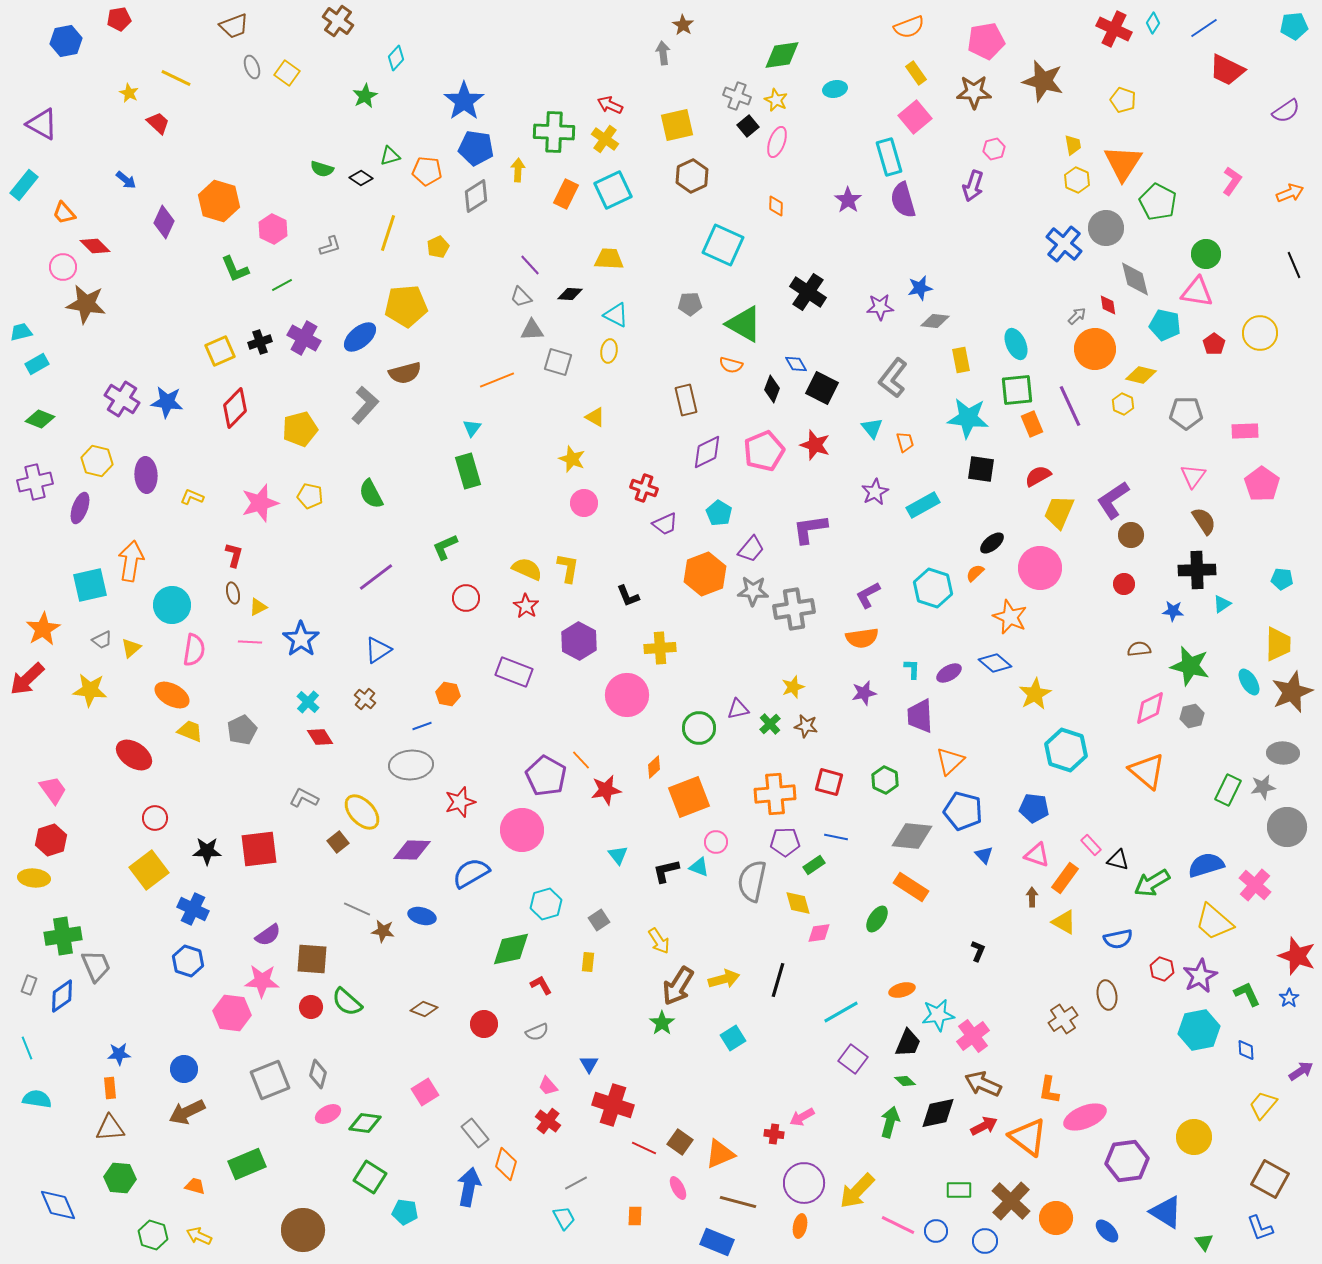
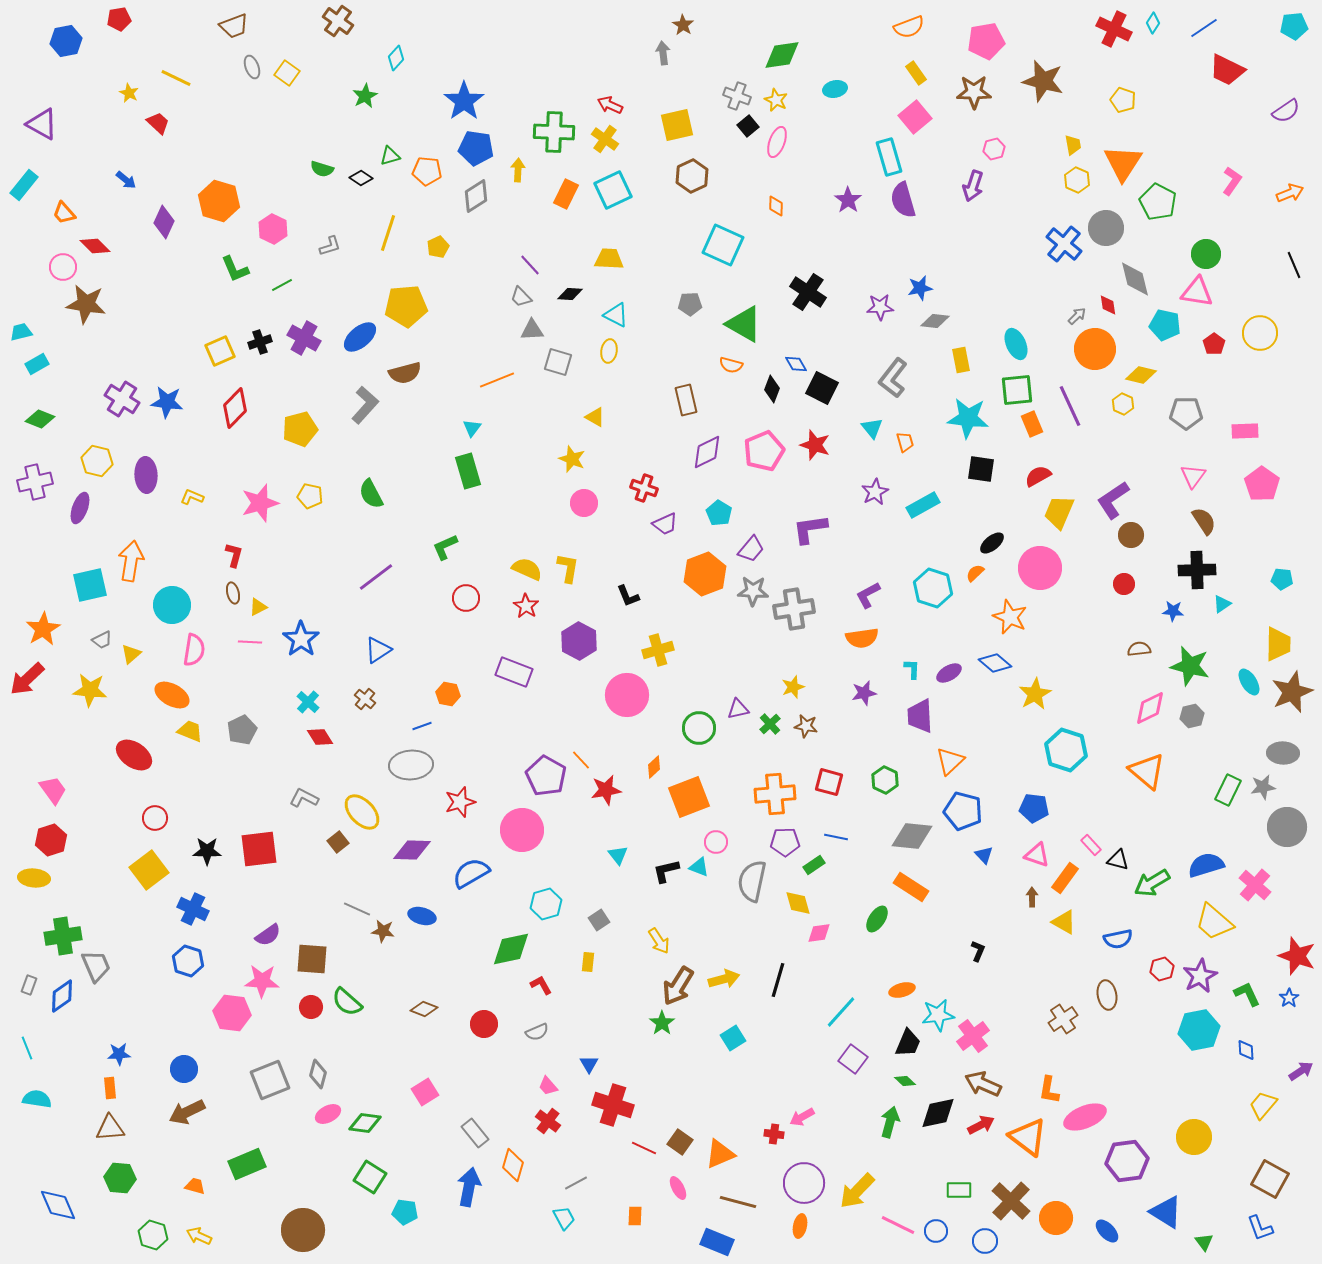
yellow triangle at (131, 648): moved 6 px down
yellow cross at (660, 648): moved 2 px left, 2 px down; rotated 12 degrees counterclockwise
red hexagon at (1162, 969): rotated 25 degrees clockwise
cyan line at (841, 1012): rotated 18 degrees counterclockwise
red arrow at (984, 1126): moved 3 px left, 1 px up
orange diamond at (506, 1164): moved 7 px right, 1 px down
